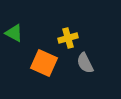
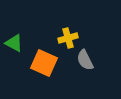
green triangle: moved 10 px down
gray semicircle: moved 3 px up
